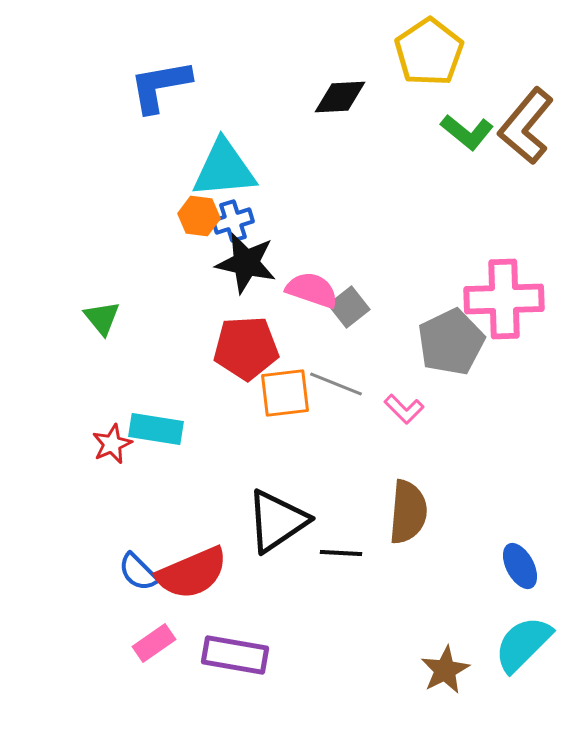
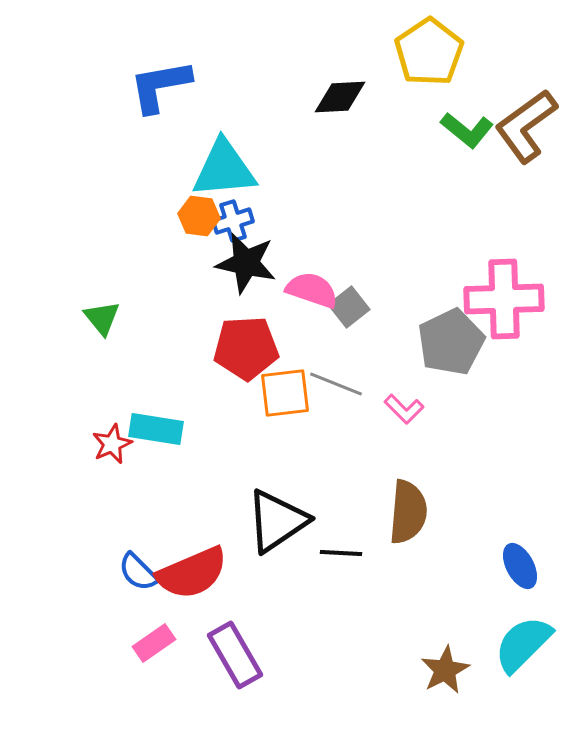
brown L-shape: rotated 14 degrees clockwise
green L-shape: moved 2 px up
purple rectangle: rotated 50 degrees clockwise
